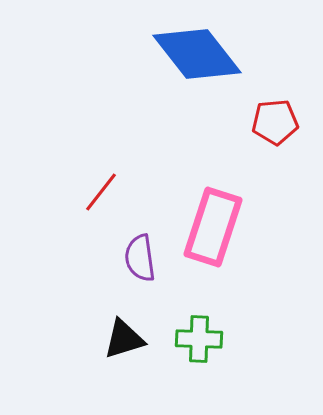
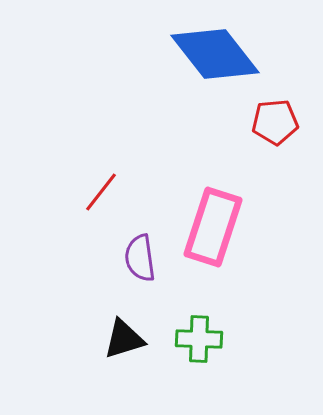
blue diamond: moved 18 px right
